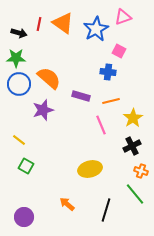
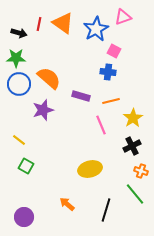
pink square: moved 5 px left
